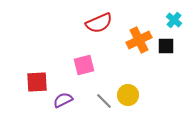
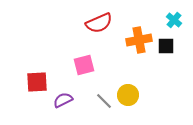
orange cross: rotated 15 degrees clockwise
